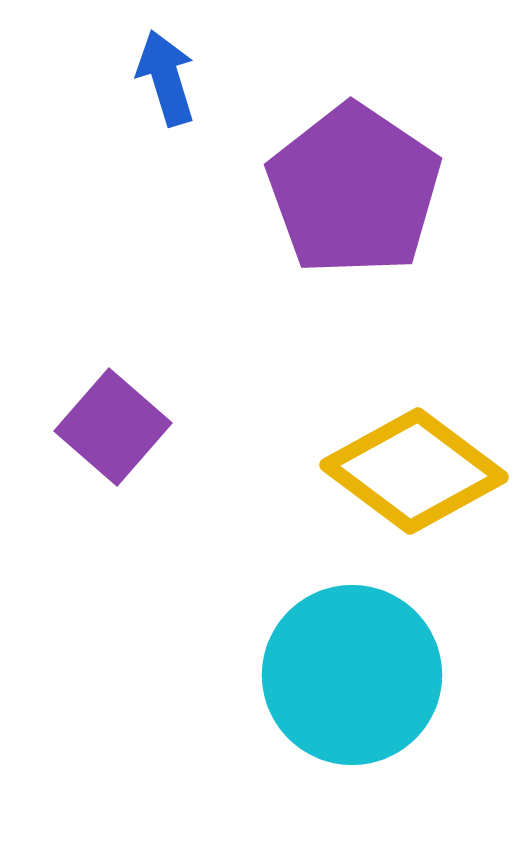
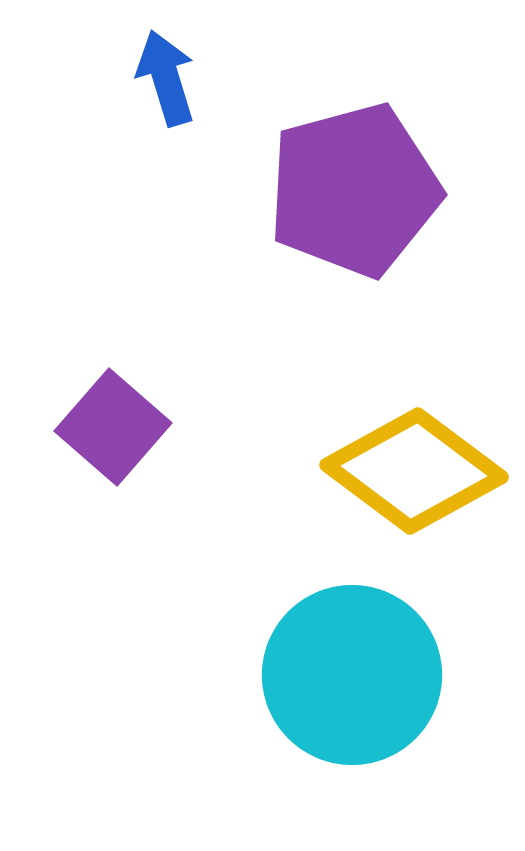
purple pentagon: rotated 23 degrees clockwise
